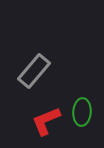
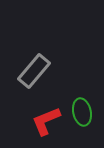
green ellipse: rotated 16 degrees counterclockwise
